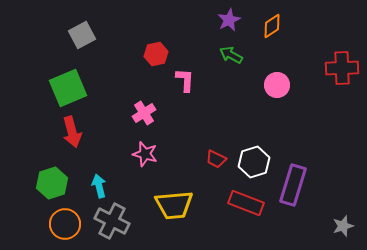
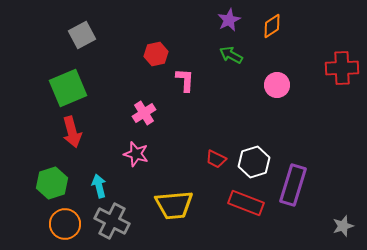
pink star: moved 9 px left
